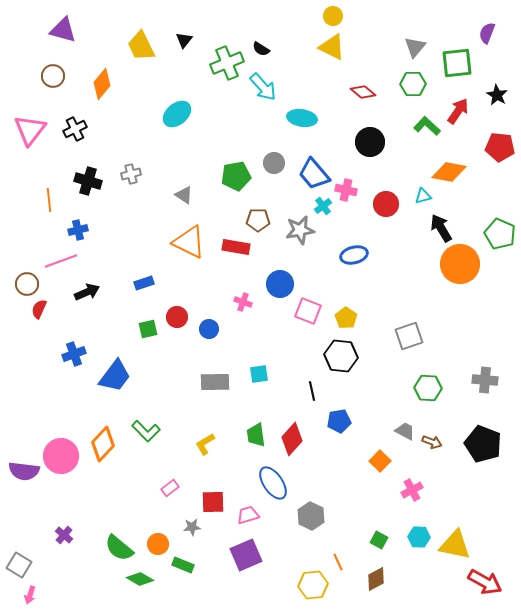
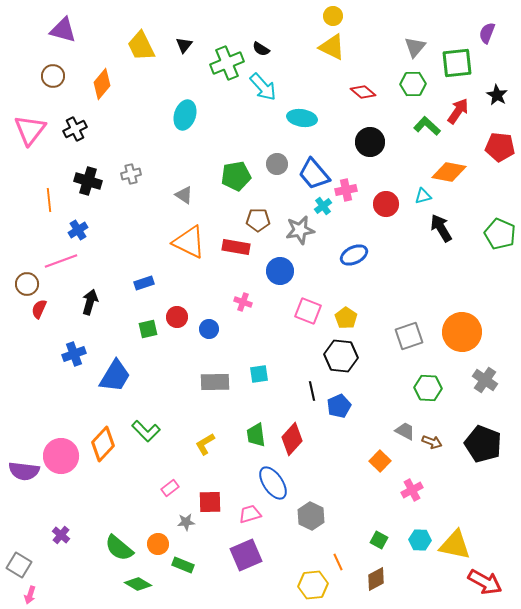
black triangle at (184, 40): moved 5 px down
cyan ellipse at (177, 114): moved 8 px right, 1 px down; rotated 32 degrees counterclockwise
gray circle at (274, 163): moved 3 px right, 1 px down
pink cross at (346, 190): rotated 25 degrees counterclockwise
blue cross at (78, 230): rotated 18 degrees counterclockwise
blue ellipse at (354, 255): rotated 12 degrees counterclockwise
orange circle at (460, 264): moved 2 px right, 68 px down
blue circle at (280, 284): moved 13 px up
black arrow at (87, 292): moved 3 px right, 10 px down; rotated 50 degrees counterclockwise
blue trapezoid at (115, 376): rotated 6 degrees counterclockwise
gray cross at (485, 380): rotated 30 degrees clockwise
blue pentagon at (339, 421): moved 15 px up; rotated 15 degrees counterclockwise
red square at (213, 502): moved 3 px left
pink trapezoid at (248, 515): moved 2 px right, 1 px up
gray star at (192, 527): moved 6 px left, 5 px up
purple cross at (64, 535): moved 3 px left
cyan hexagon at (419, 537): moved 1 px right, 3 px down
green diamond at (140, 579): moved 2 px left, 5 px down
